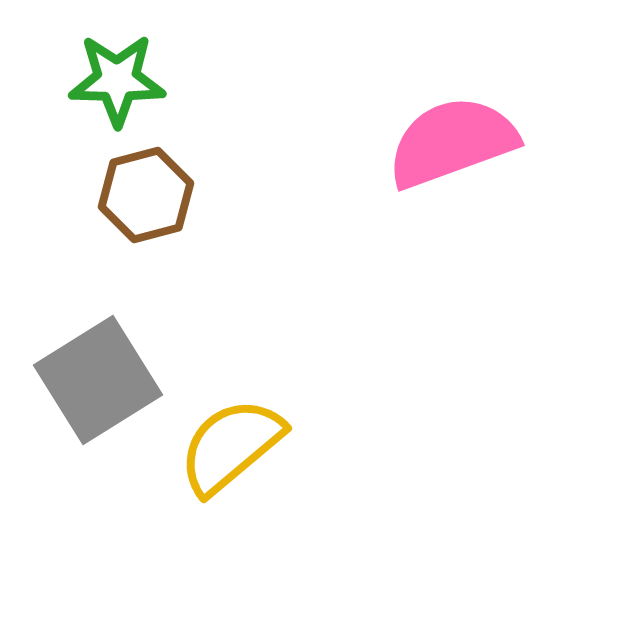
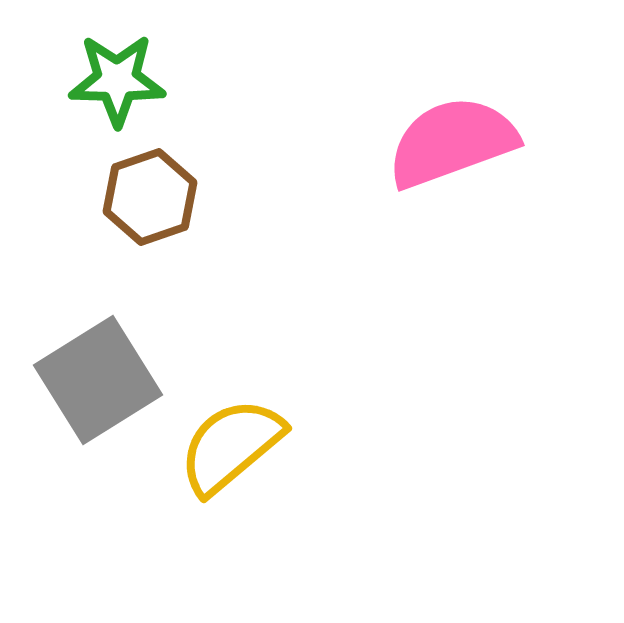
brown hexagon: moved 4 px right, 2 px down; rotated 4 degrees counterclockwise
